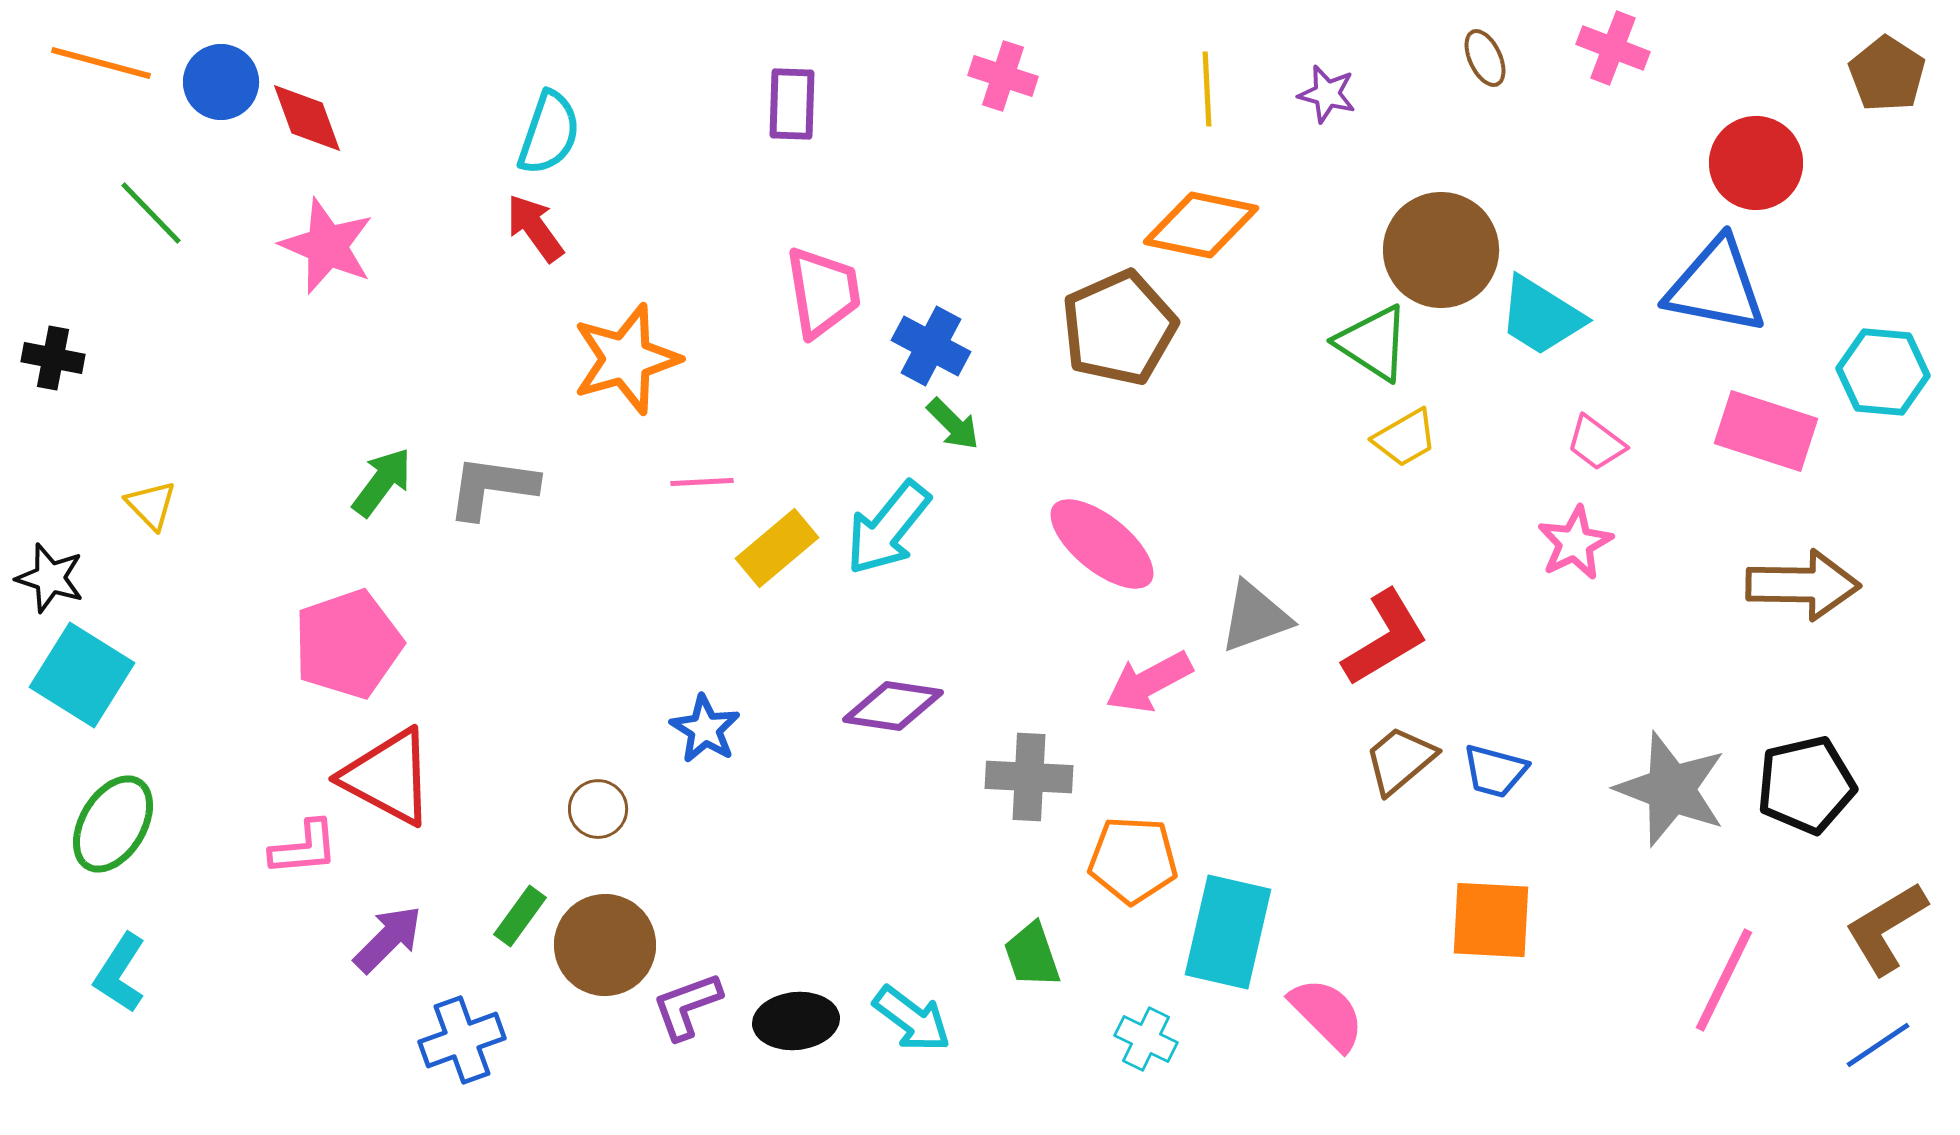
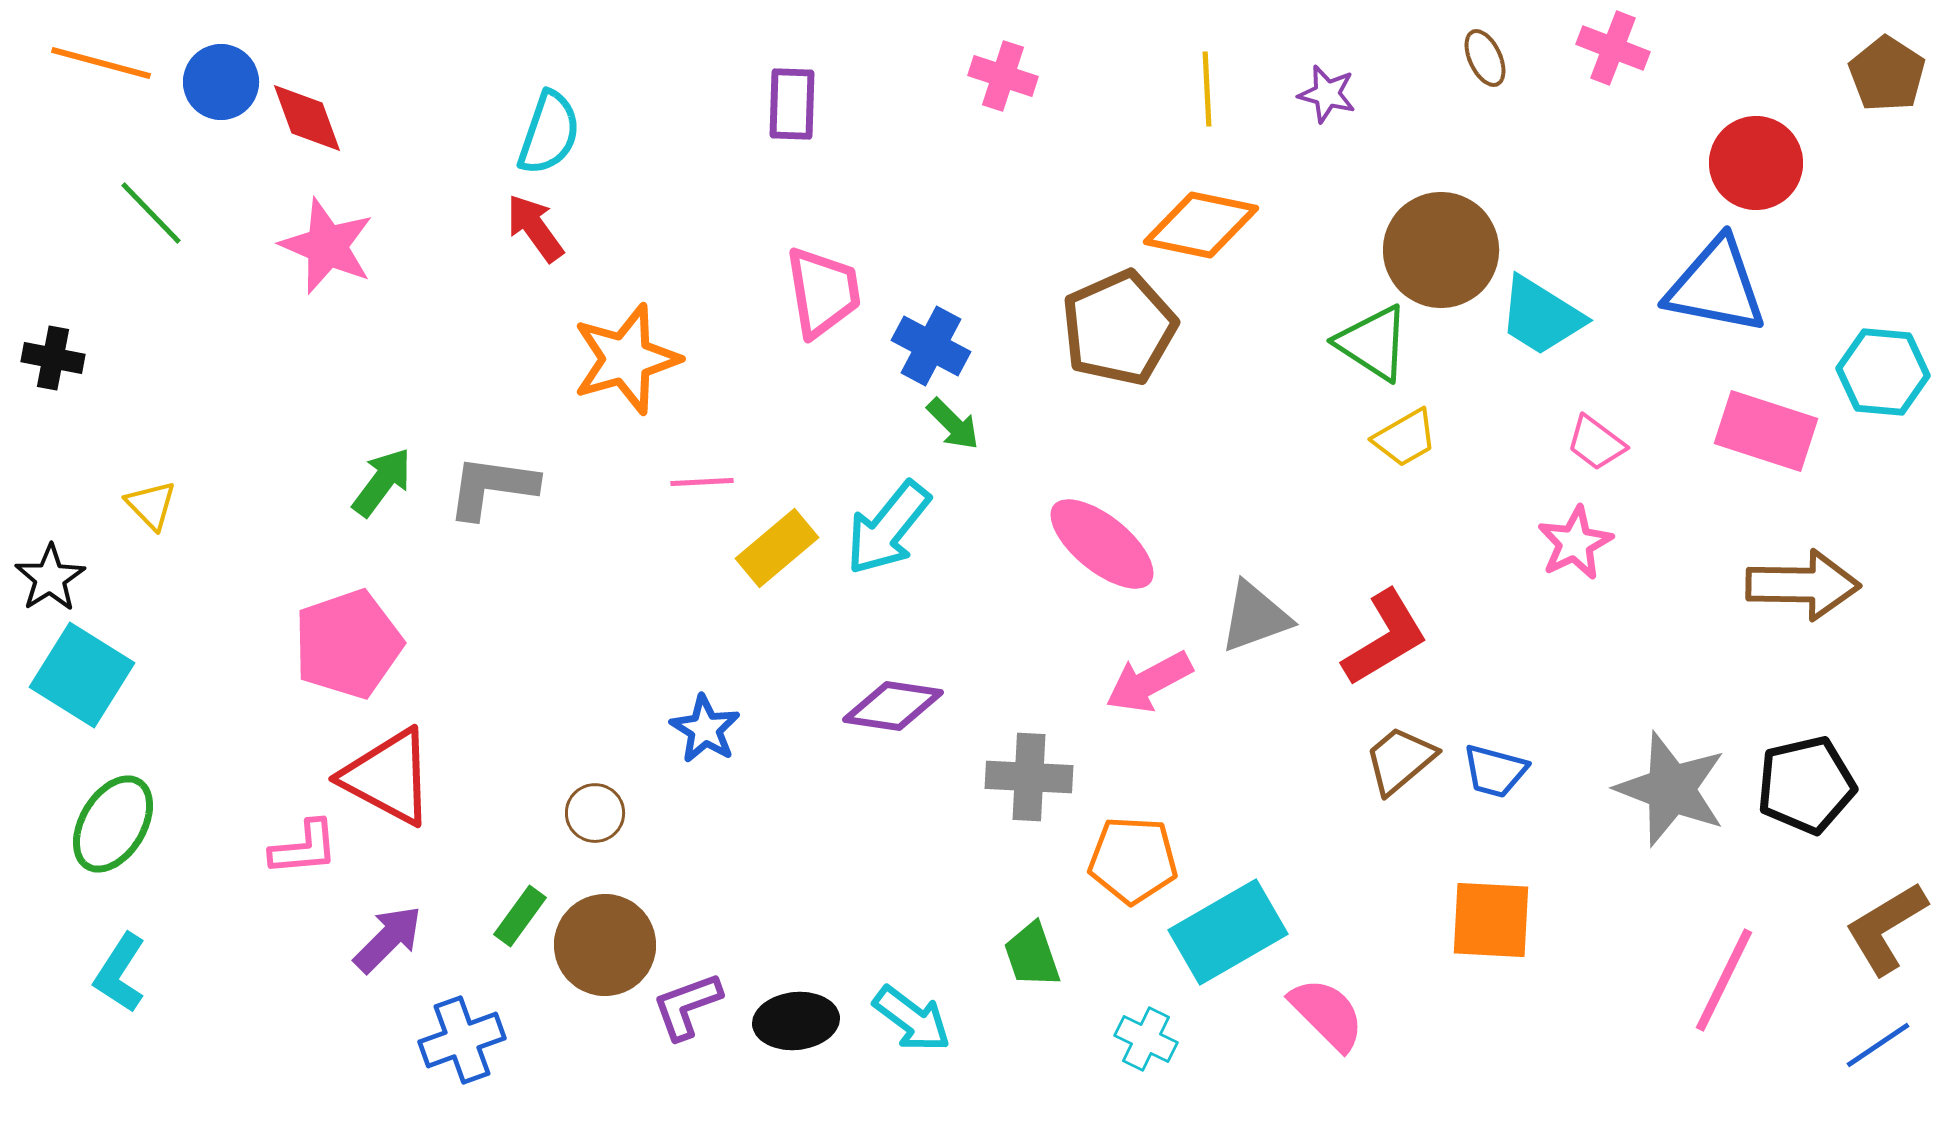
black star at (50, 578): rotated 22 degrees clockwise
brown circle at (598, 809): moved 3 px left, 4 px down
cyan rectangle at (1228, 932): rotated 47 degrees clockwise
